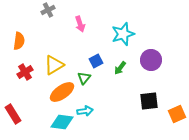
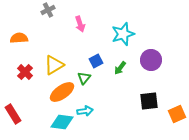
orange semicircle: moved 3 px up; rotated 102 degrees counterclockwise
red cross: rotated 14 degrees counterclockwise
